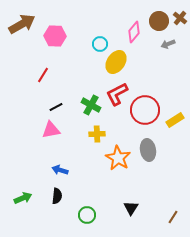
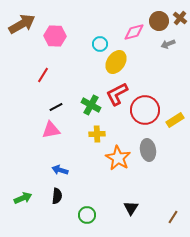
pink diamond: rotated 35 degrees clockwise
